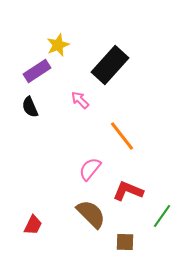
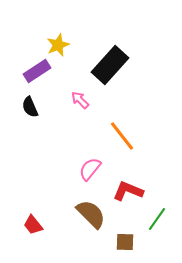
green line: moved 5 px left, 3 px down
red trapezoid: rotated 115 degrees clockwise
